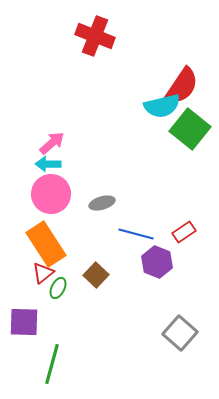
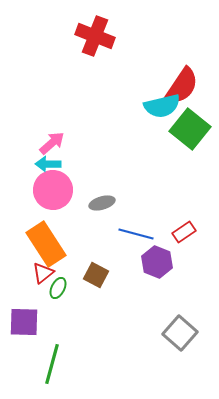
pink circle: moved 2 px right, 4 px up
brown square: rotated 15 degrees counterclockwise
